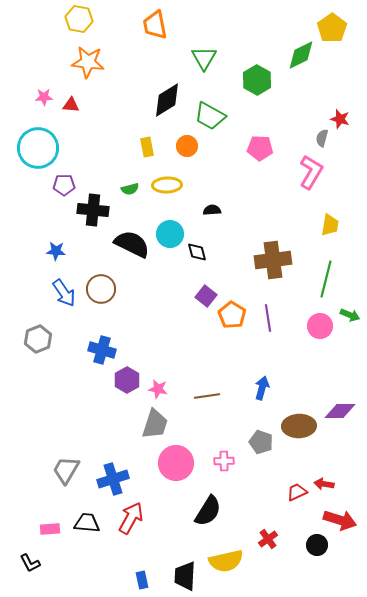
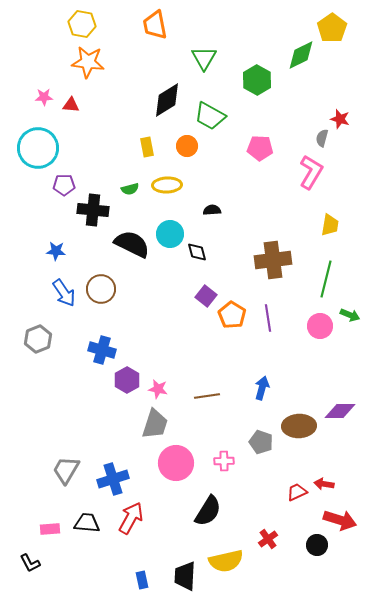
yellow hexagon at (79, 19): moved 3 px right, 5 px down
